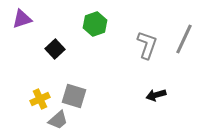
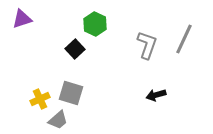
green hexagon: rotated 15 degrees counterclockwise
black square: moved 20 px right
gray square: moved 3 px left, 3 px up
